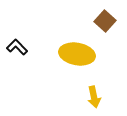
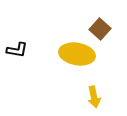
brown square: moved 5 px left, 8 px down
black L-shape: moved 3 px down; rotated 145 degrees clockwise
